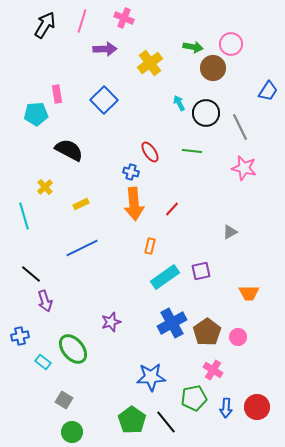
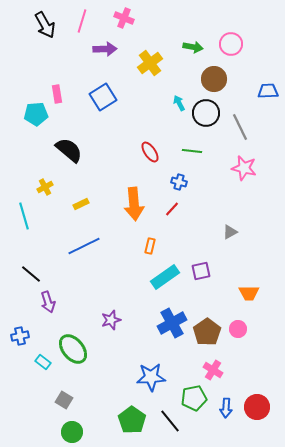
black arrow at (45, 25): rotated 120 degrees clockwise
brown circle at (213, 68): moved 1 px right, 11 px down
blue trapezoid at (268, 91): rotated 125 degrees counterclockwise
blue square at (104, 100): moved 1 px left, 3 px up; rotated 12 degrees clockwise
black semicircle at (69, 150): rotated 12 degrees clockwise
blue cross at (131, 172): moved 48 px right, 10 px down
yellow cross at (45, 187): rotated 14 degrees clockwise
blue line at (82, 248): moved 2 px right, 2 px up
purple arrow at (45, 301): moved 3 px right, 1 px down
purple star at (111, 322): moved 2 px up
pink circle at (238, 337): moved 8 px up
black line at (166, 422): moved 4 px right, 1 px up
